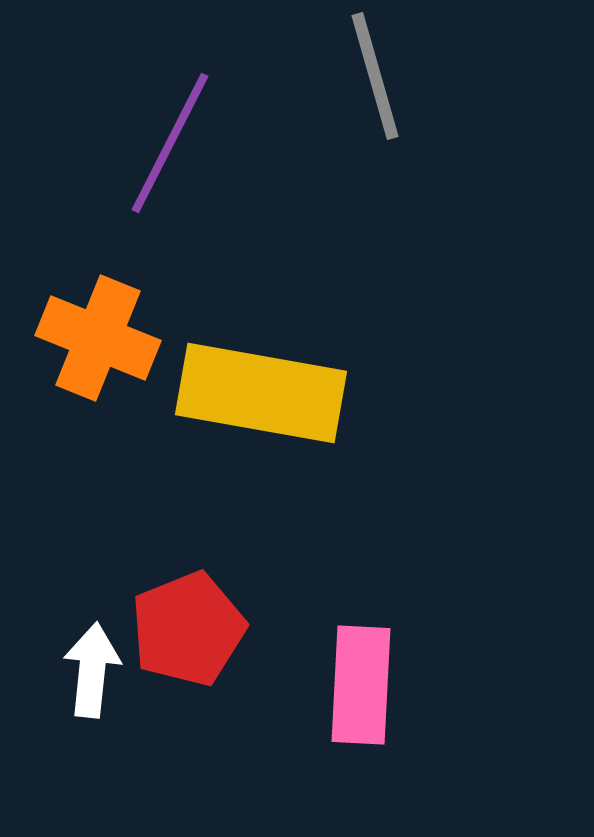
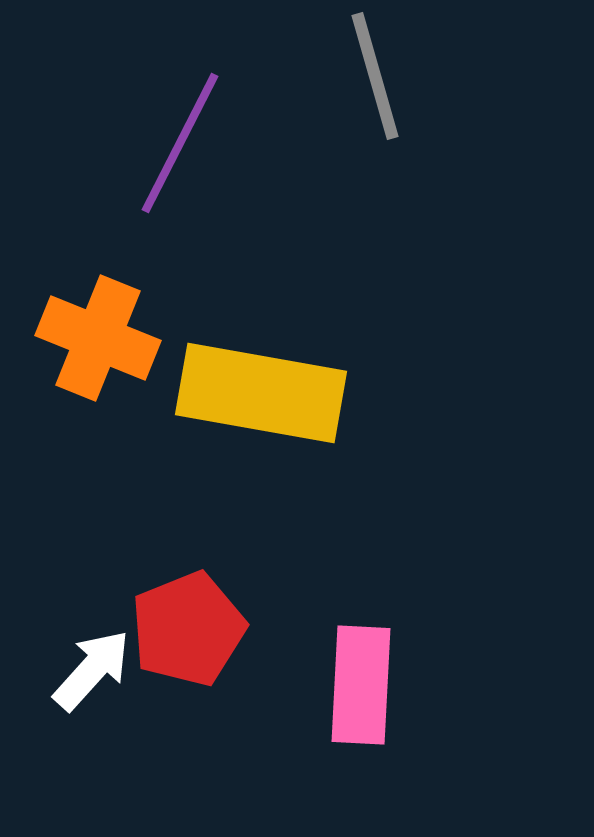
purple line: moved 10 px right
white arrow: rotated 36 degrees clockwise
